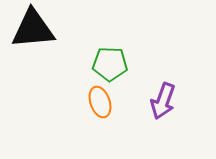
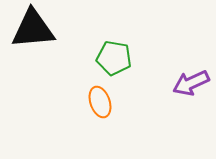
green pentagon: moved 4 px right, 6 px up; rotated 8 degrees clockwise
purple arrow: moved 28 px right, 18 px up; rotated 45 degrees clockwise
